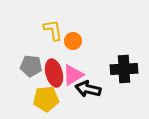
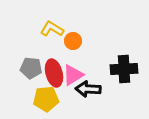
yellow L-shape: moved 1 px left, 1 px up; rotated 50 degrees counterclockwise
gray pentagon: moved 2 px down
black arrow: rotated 10 degrees counterclockwise
